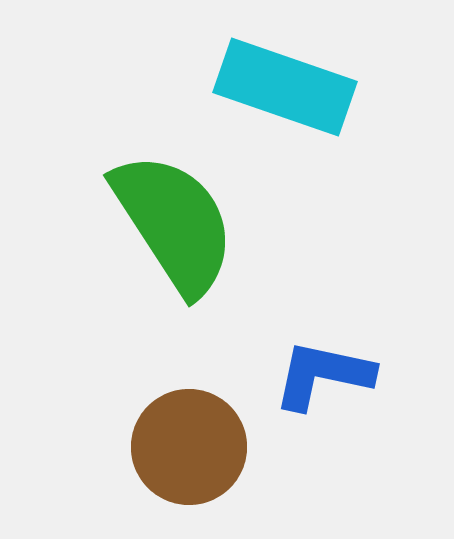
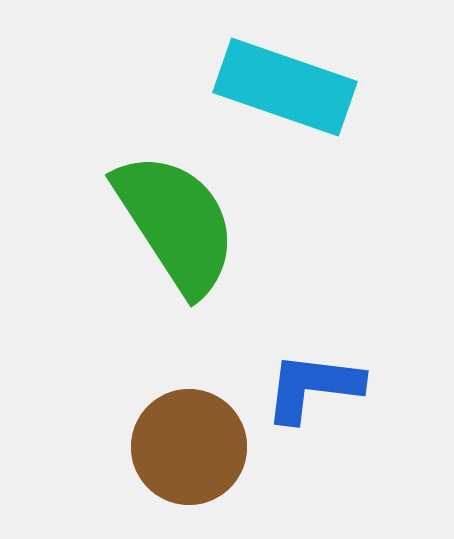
green semicircle: moved 2 px right
blue L-shape: moved 10 px left, 12 px down; rotated 5 degrees counterclockwise
